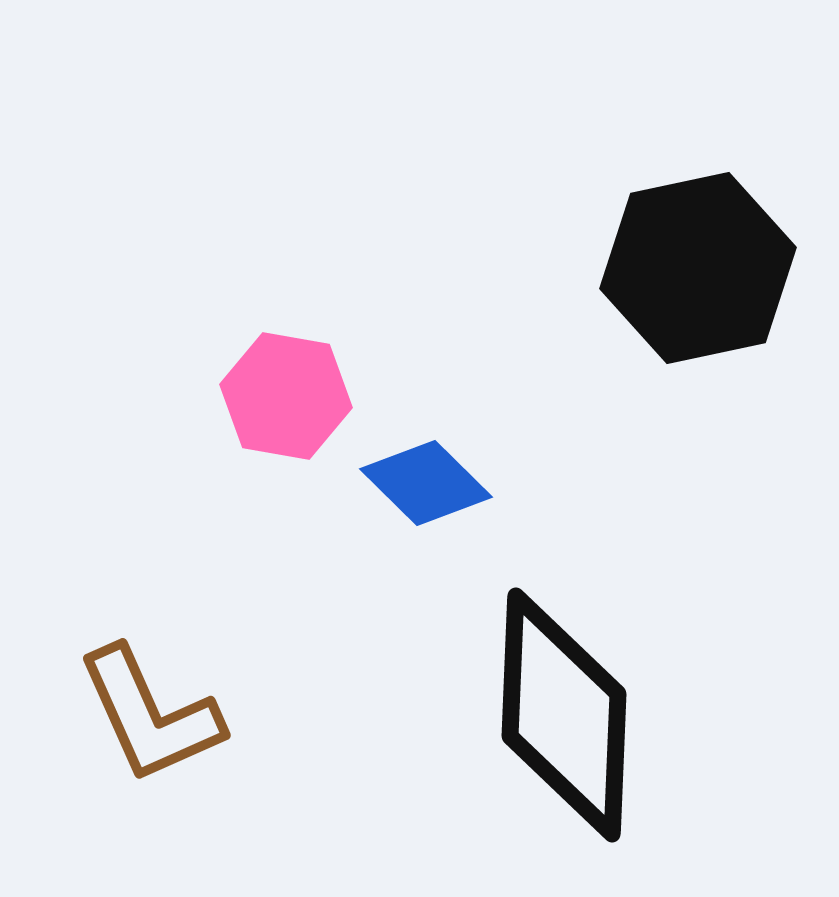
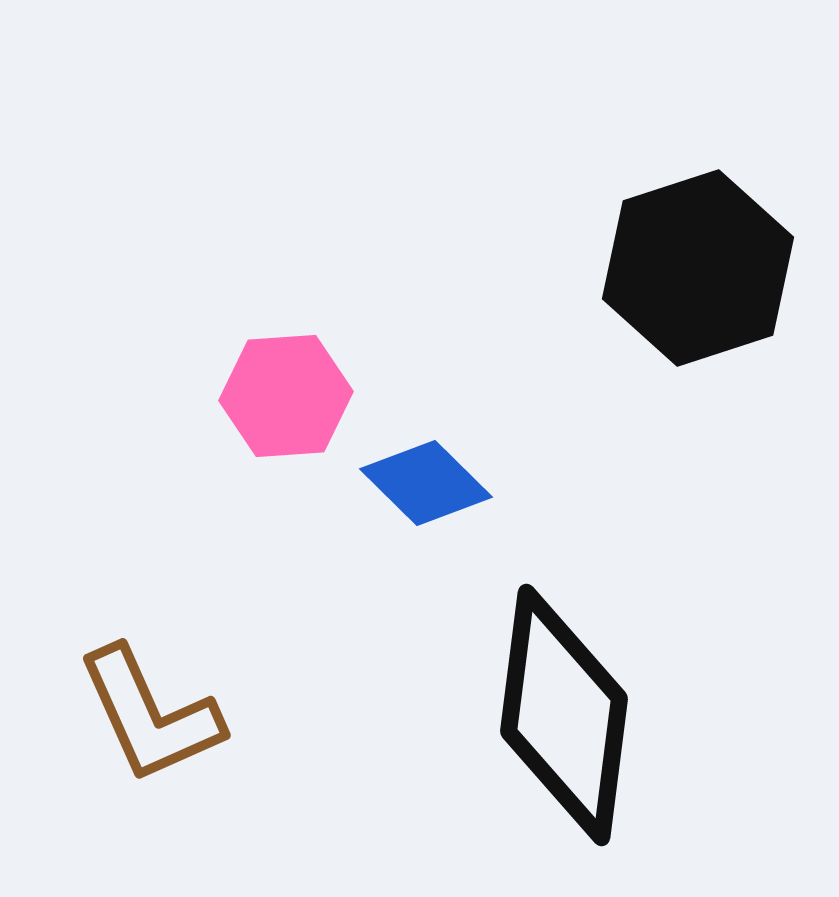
black hexagon: rotated 6 degrees counterclockwise
pink hexagon: rotated 14 degrees counterclockwise
black diamond: rotated 5 degrees clockwise
